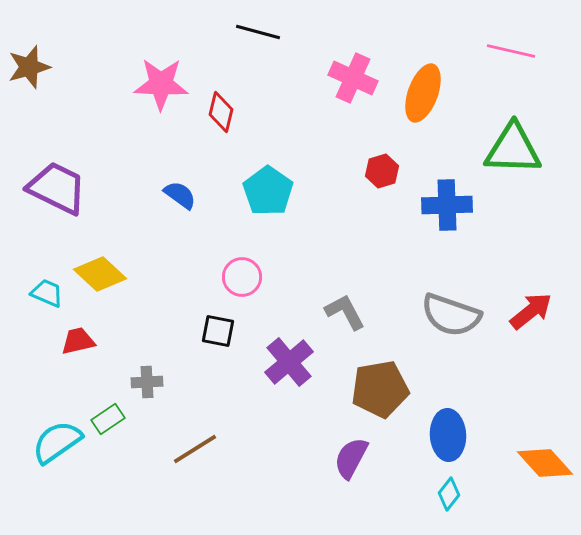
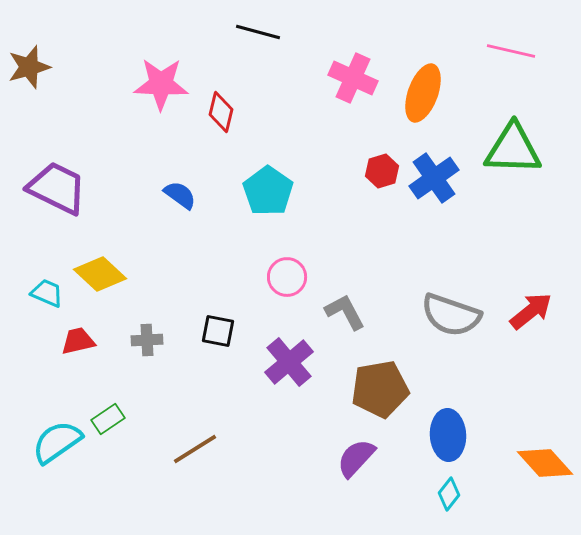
blue cross: moved 13 px left, 27 px up; rotated 33 degrees counterclockwise
pink circle: moved 45 px right
gray cross: moved 42 px up
purple semicircle: moved 5 px right; rotated 15 degrees clockwise
